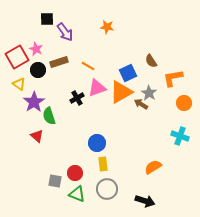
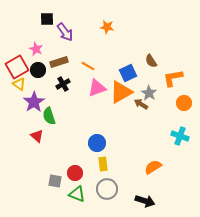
red square: moved 10 px down
black cross: moved 14 px left, 14 px up
